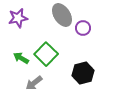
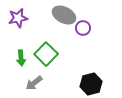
gray ellipse: moved 2 px right; rotated 30 degrees counterclockwise
green arrow: rotated 126 degrees counterclockwise
black hexagon: moved 8 px right, 11 px down
